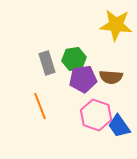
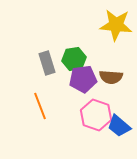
blue trapezoid: rotated 15 degrees counterclockwise
